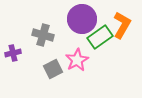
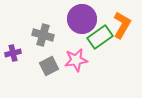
pink star: moved 1 px left; rotated 20 degrees clockwise
gray square: moved 4 px left, 3 px up
